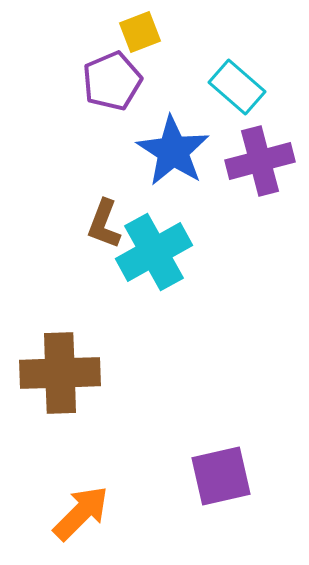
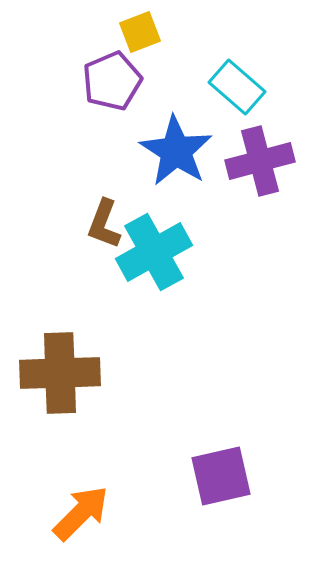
blue star: moved 3 px right
